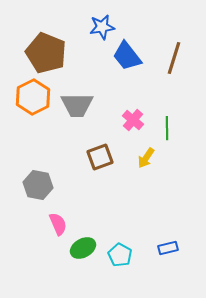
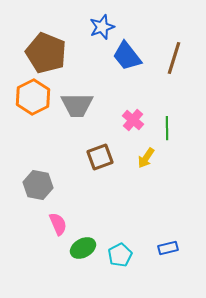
blue star: rotated 10 degrees counterclockwise
cyan pentagon: rotated 15 degrees clockwise
